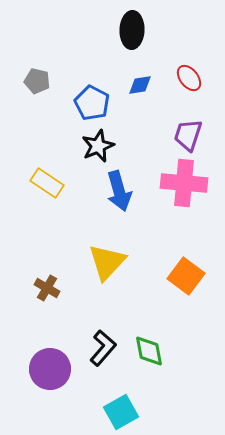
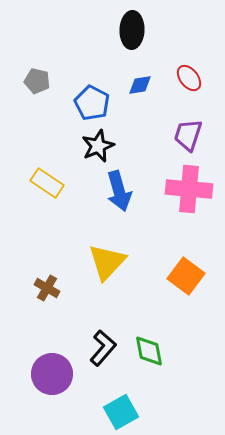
pink cross: moved 5 px right, 6 px down
purple circle: moved 2 px right, 5 px down
